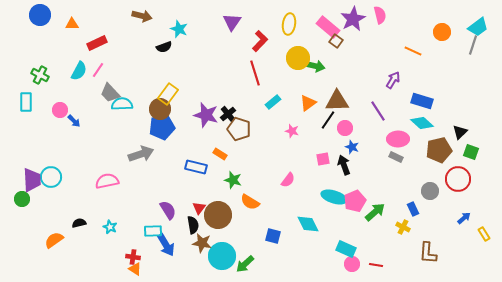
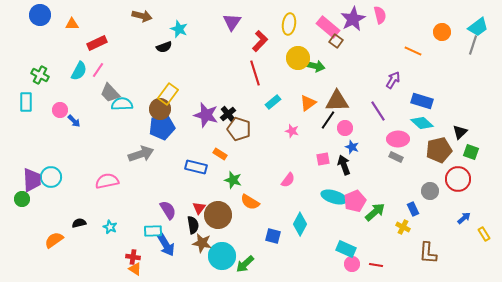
cyan diamond at (308, 224): moved 8 px left; rotated 55 degrees clockwise
